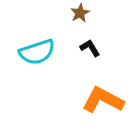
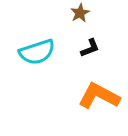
black L-shape: rotated 100 degrees clockwise
orange L-shape: moved 4 px left, 4 px up
